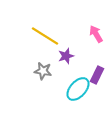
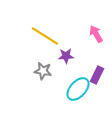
purple star: rotated 14 degrees clockwise
